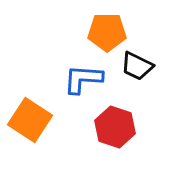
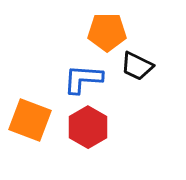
orange square: rotated 12 degrees counterclockwise
red hexagon: moved 27 px left; rotated 12 degrees clockwise
